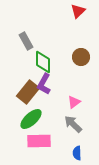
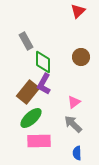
green ellipse: moved 1 px up
